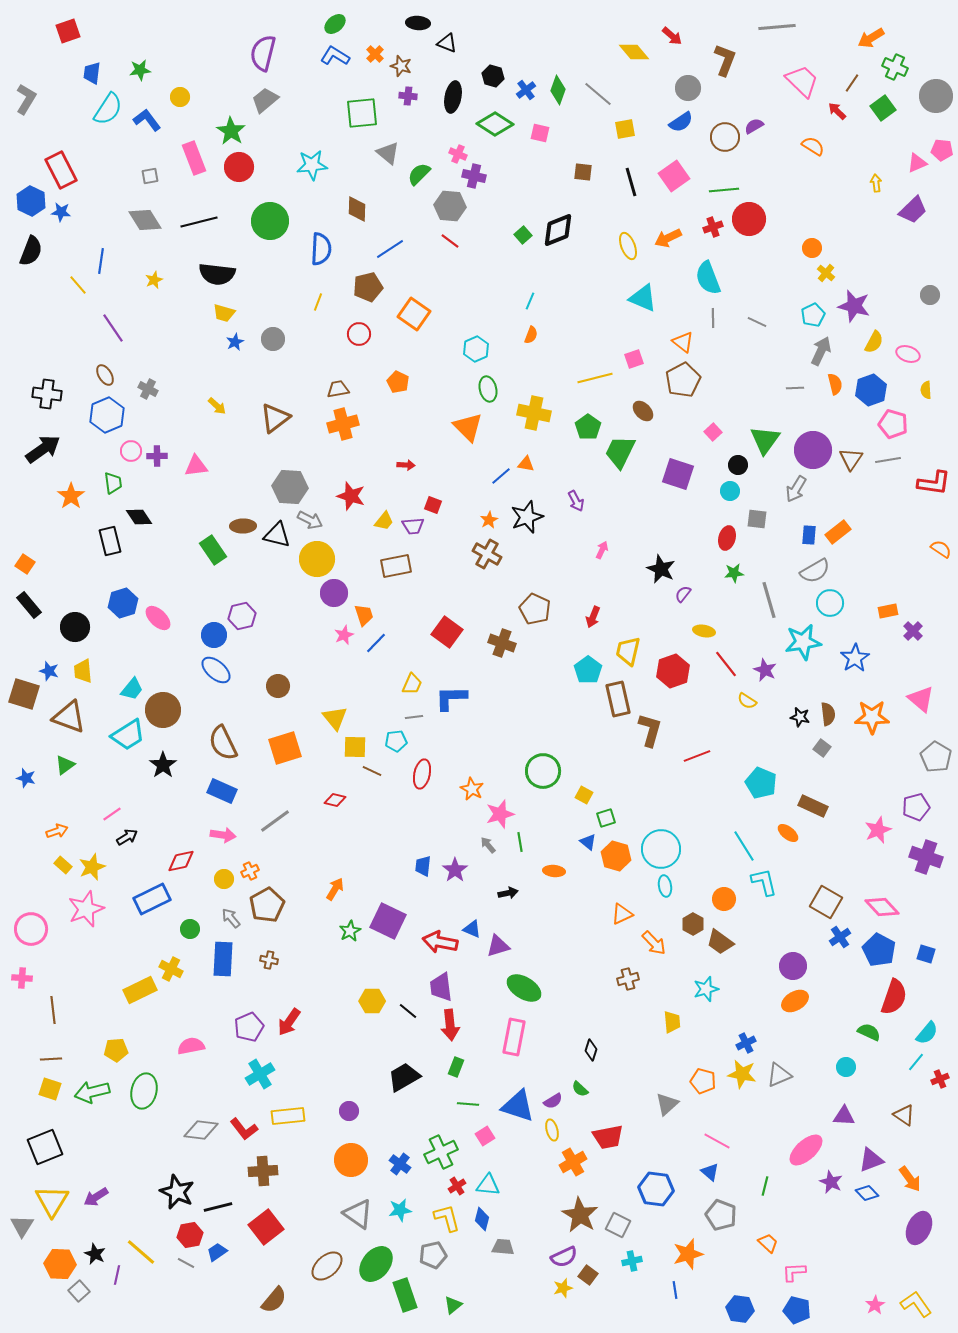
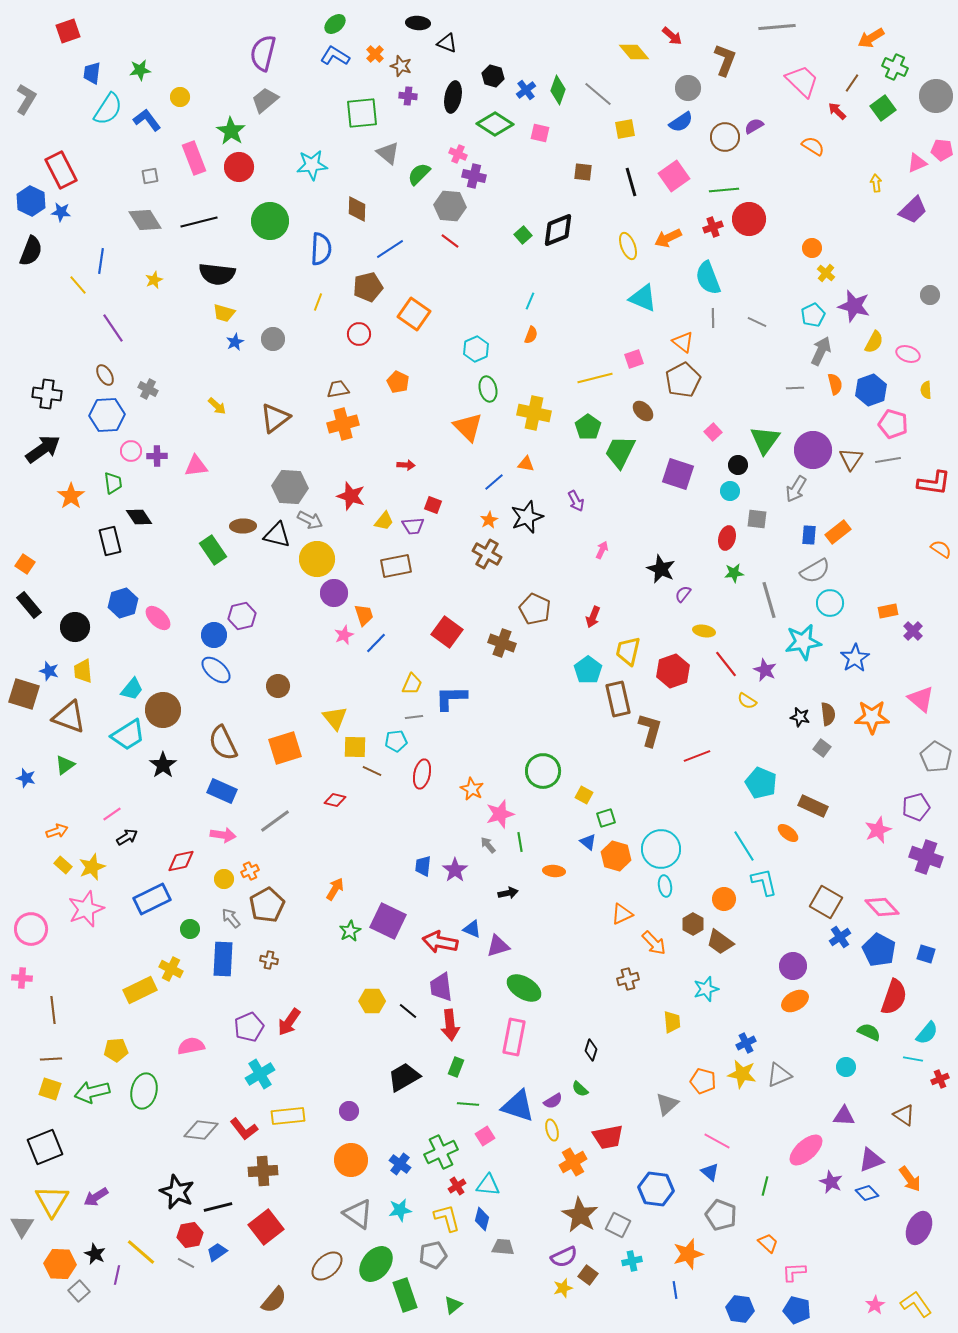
blue hexagon at (107, 415): rotated 20 degrees clockwise
blue line at (501, 476): moved 7 px left, 6 px down
cyan line at (916, 1062): moved 3 px left, 3 px up; rotated 60 degrees clockwise
